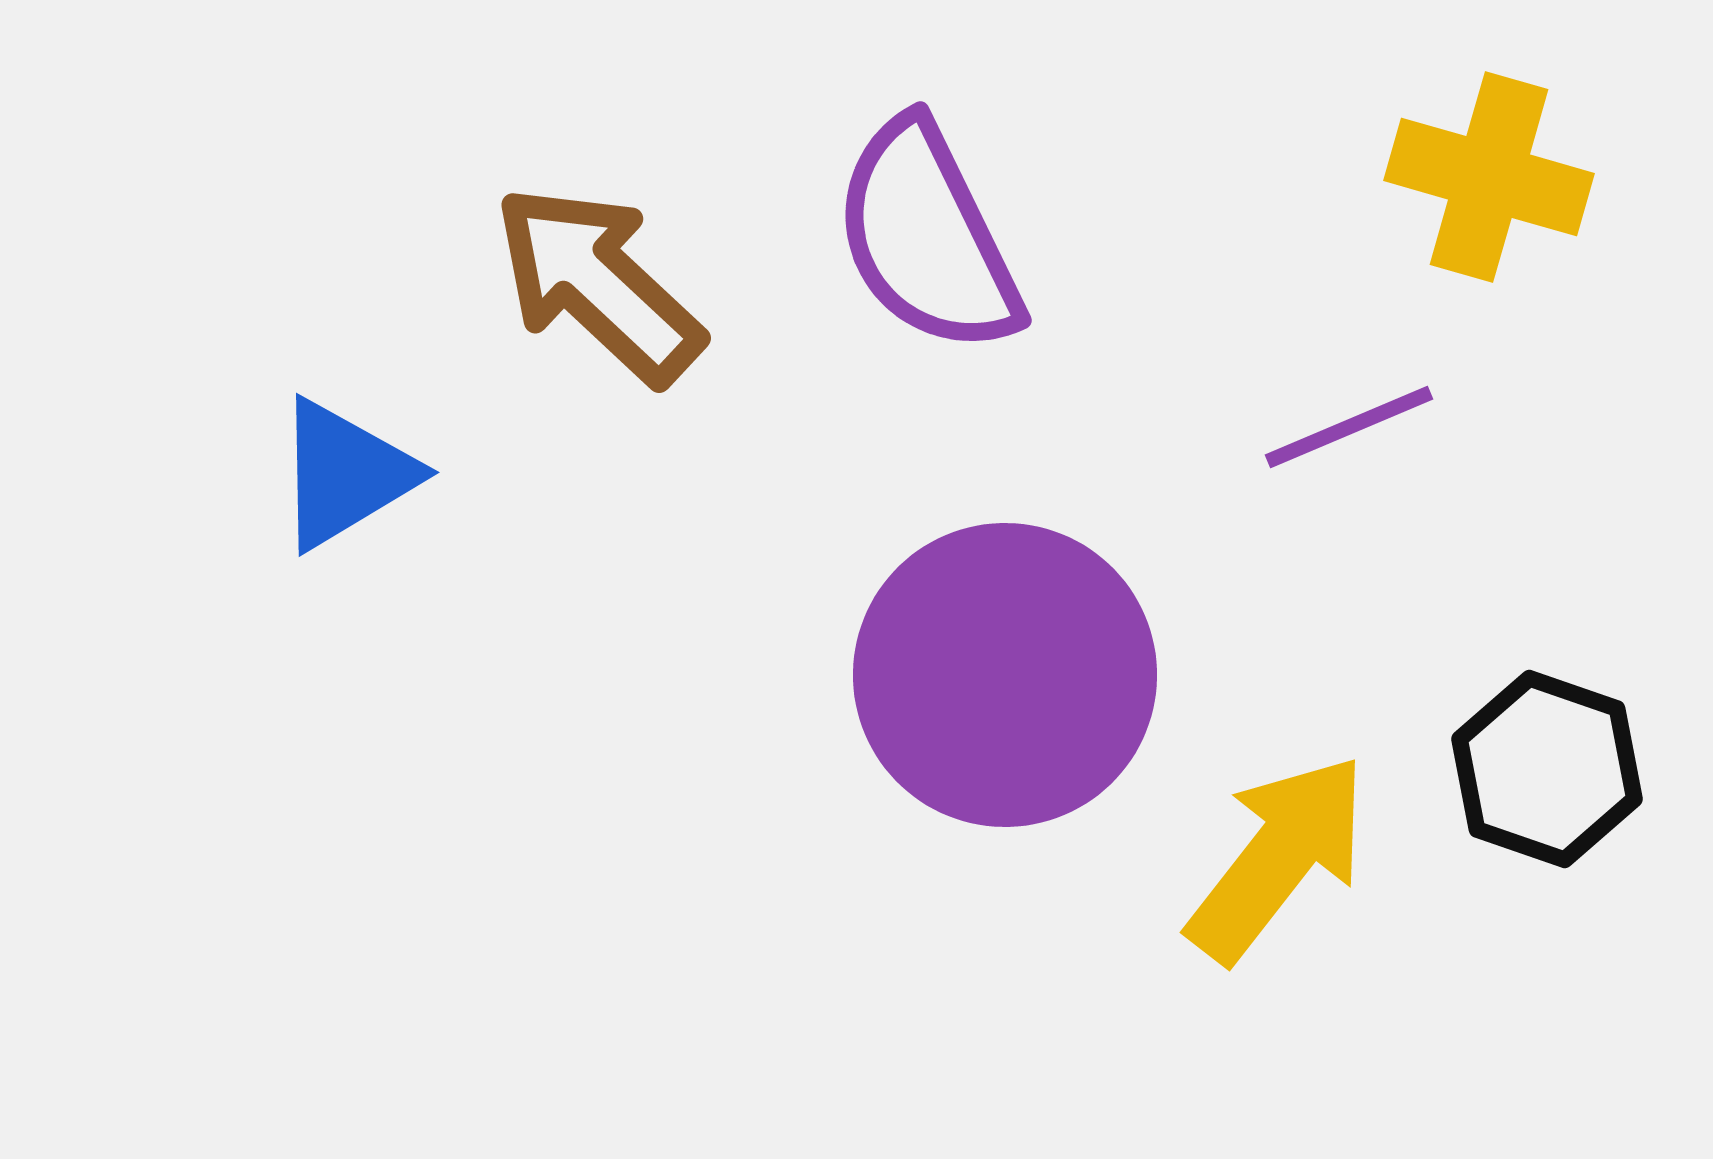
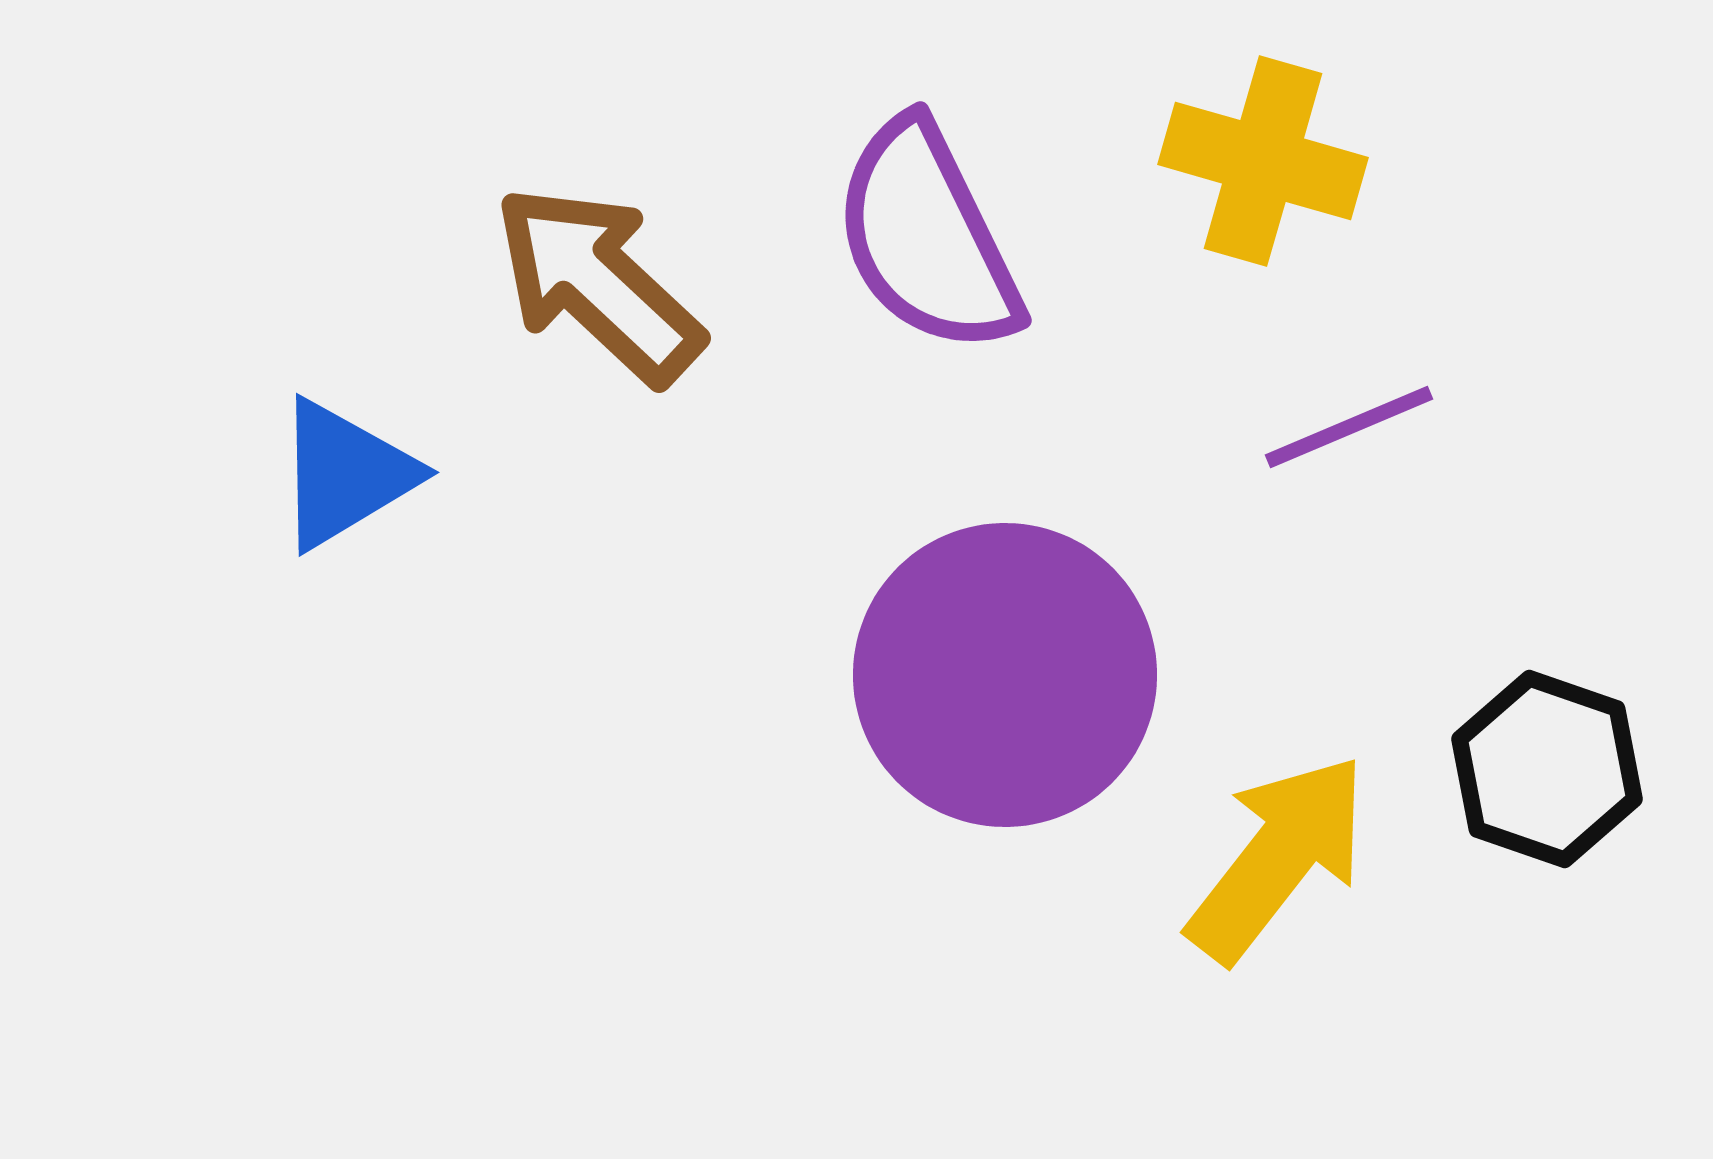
yellow cross: moved 226 px left, 16 px up
